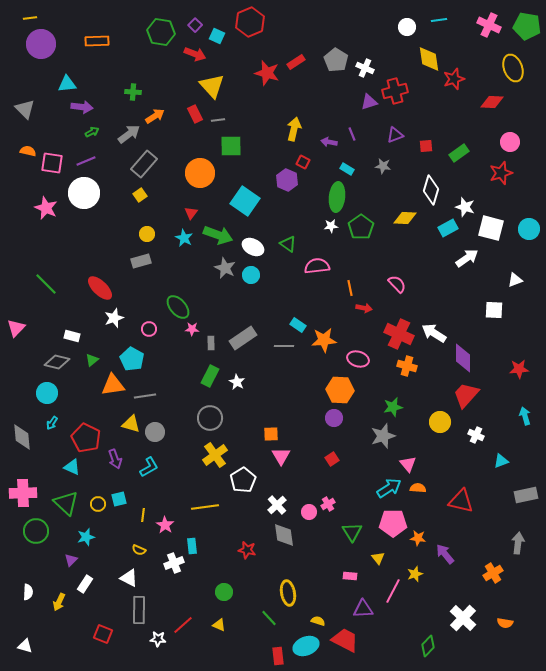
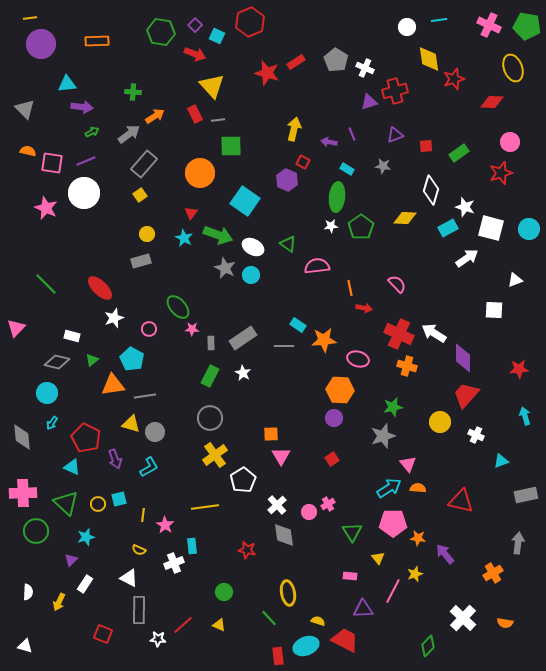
white star at (237, 382): moved 6 px right, 9 px up
